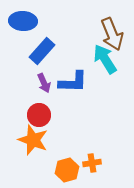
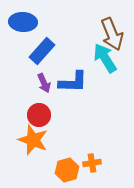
blue ellipse: moved 1 px down
cyan arrow: moved 1 px up
